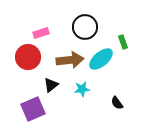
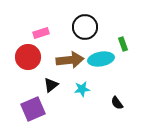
green rectangle: moved 2 px down
cyan ellipse: rotated 30 degrees clockwise
